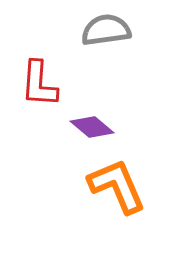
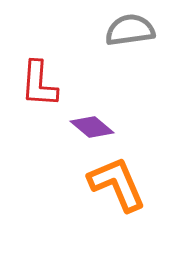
gray semicircle: moved 24 px right
orange L-shape: moved 2 px up
